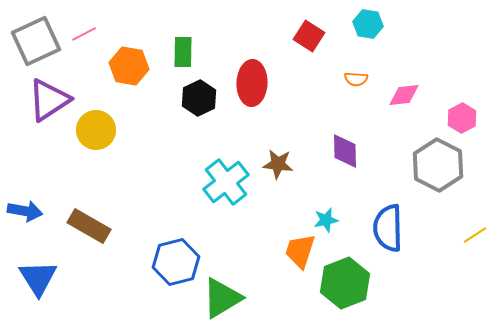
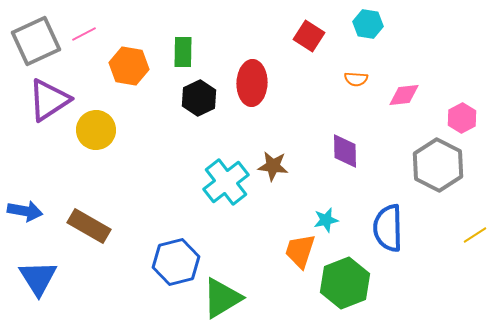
brown star: moved 5 px left, 2 px down
